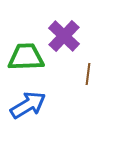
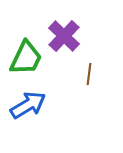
green trapezoid: moved 1 px down; rotated 117 degrees clockwise
brown line: moved 1 px right
